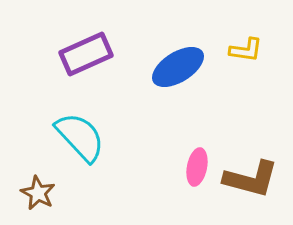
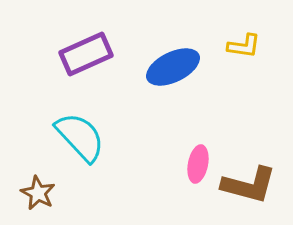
yellow L-shape: moved 2 px left, 4 px up
blue ellipse: moved 5 px left; rotated 6 degrees clockwise
pink ellipse: moved 1 px right, 3 px up
brown L-shape: moved 2 px left, 6 px down
